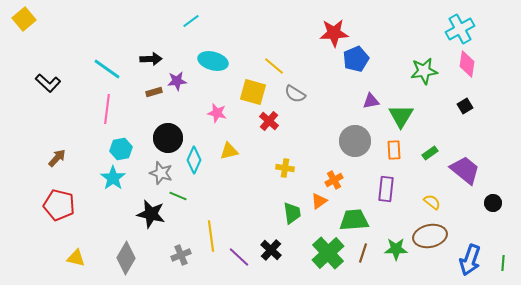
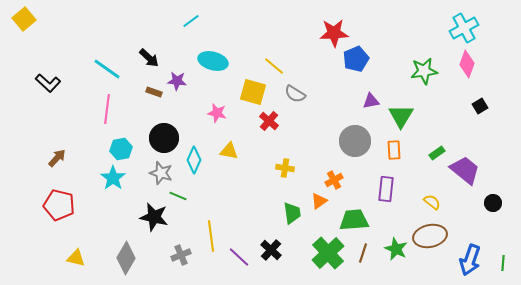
cyan cross at (460, 29): moved 4 px right, 1 px up
black arrow at (151, 59): moved 2 px left, 1 px up; rotated 45 degrees clockwise
pink diamond at (467, 64): rotated 12 degrees clockwise
purple star at (177, 81): rotated 12 degrees clockwise
brown rectangle at (154, 92): rotated 35 degrees clockwise
black square at (465, 106): moved 15 px right
black circle at (168, 138): moved 4 px left
yellow triangle at (229, 151): rotated 24 degrees clockwise
green rectangle at (430, 153): moved 7 px right
black star at (151, 214): moved 3 px right, 3 px down
green star at (396, 249): rotated 25 degrees clockwise
